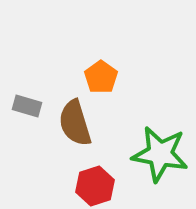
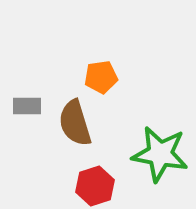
orange pentagon: rotated 28 degrees clockwise
gray rectangle: rotated 16 degrees counterclockwise
